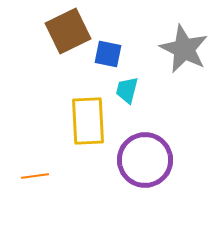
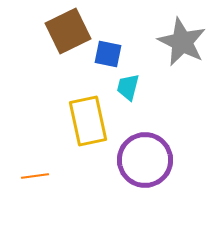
gray star: moved 2 px left, 7 px up
cyan trapezoid: moved 1 px right, 3 px up
yellow rectangle: rotated 9 degrees counterclockwise
